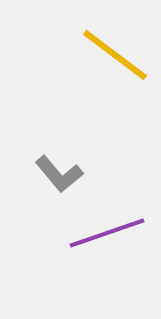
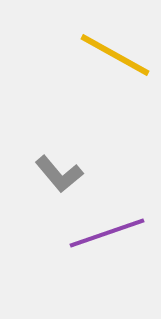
yellow line: rotated 8 degrees counterclockwise
